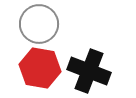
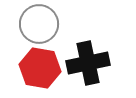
black cross: moved 1 px left, 8 px up; rotated 33 degrees counterclockwise
